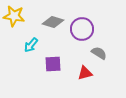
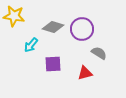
gray diamond: moved 5 px down
